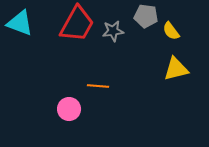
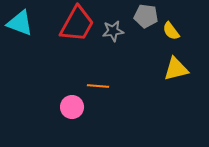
pink circle: moved 3 px right, 2 px up
